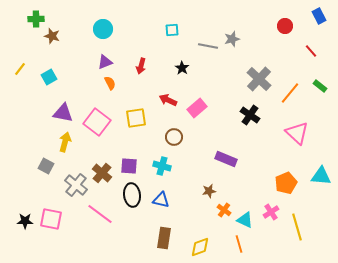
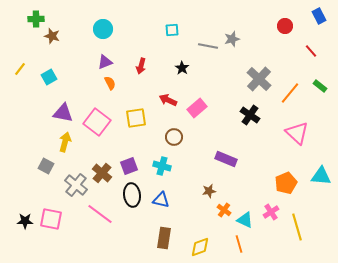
purple square at (129, 166): rotated 24 degrees counterclockwise
